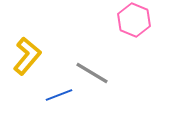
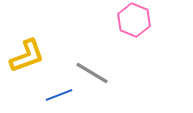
yellow L-shape: rotated 30 degrees clockwise
